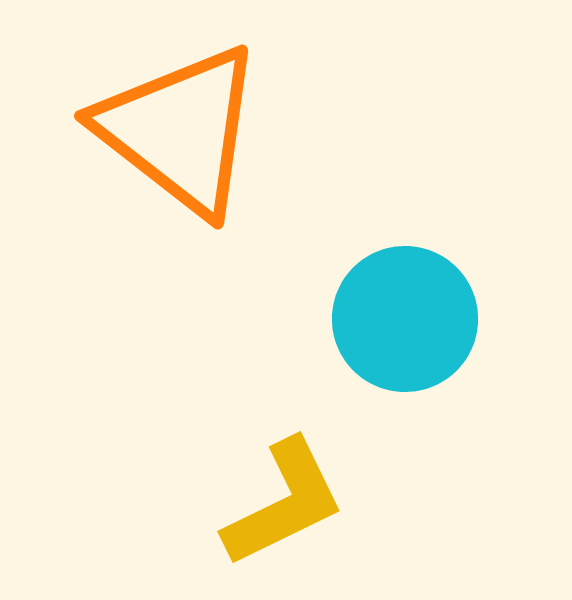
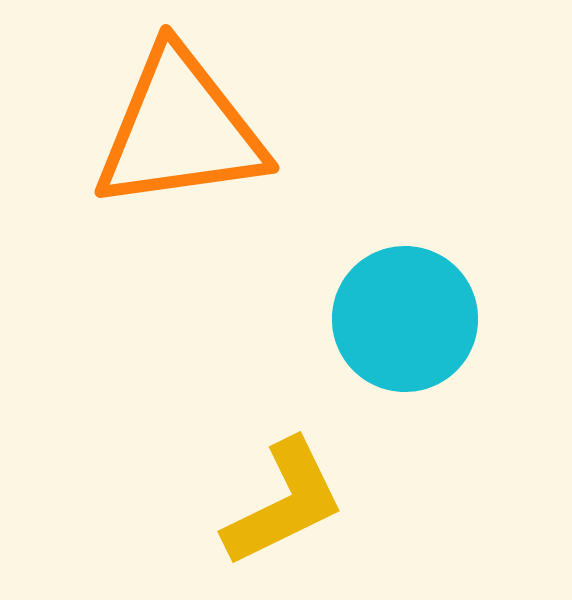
orange triangle: rotated 46 degrees counterclockwise
